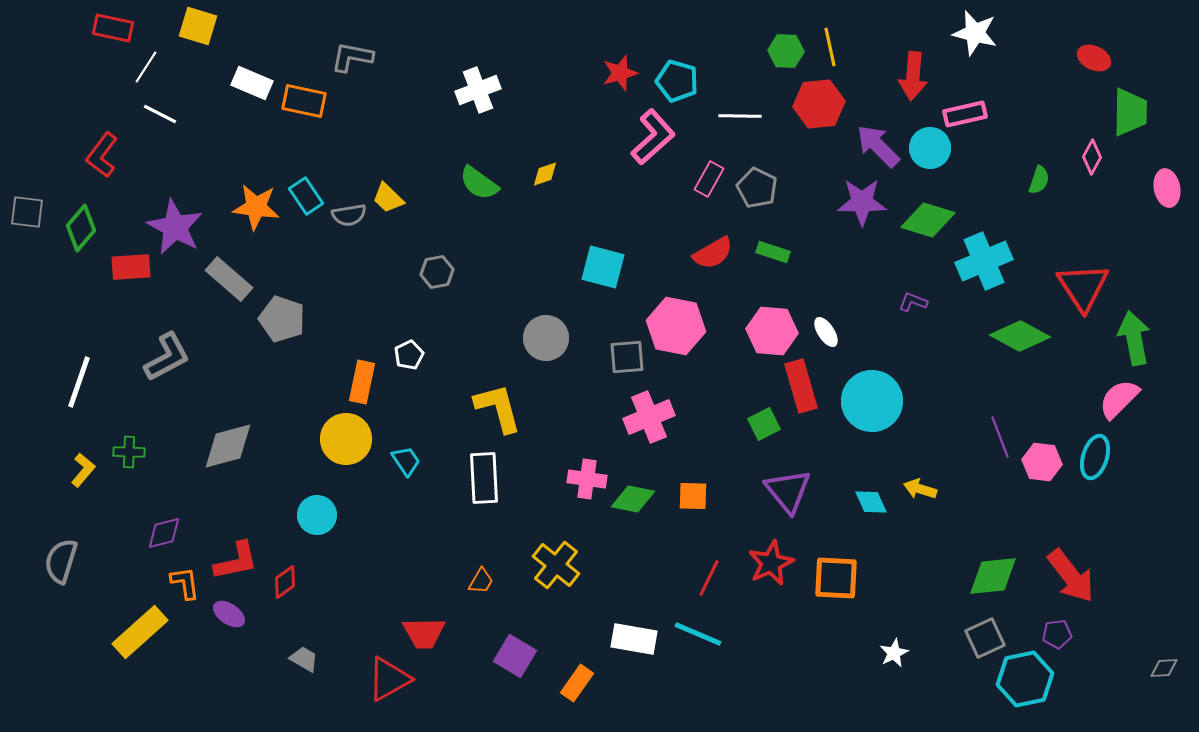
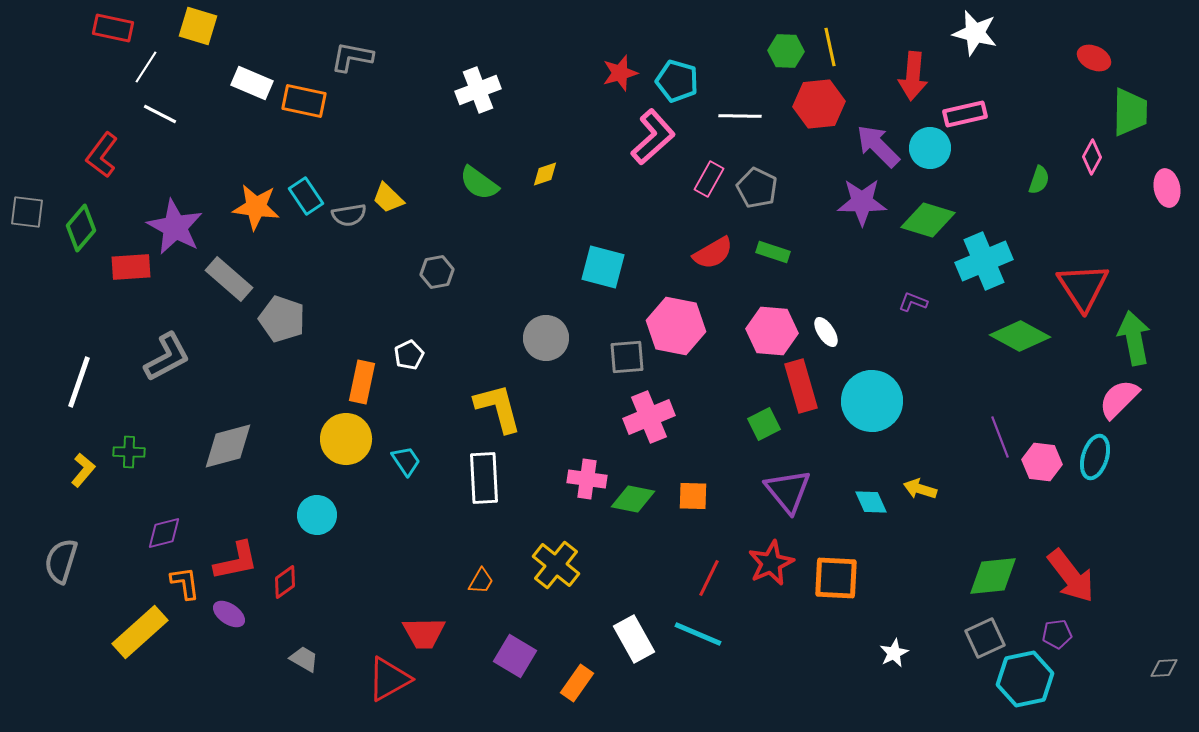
white rectangle at (634, 639): rotated 51 degrees clockwise
